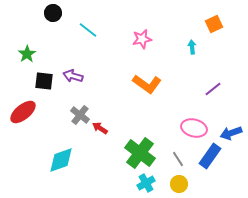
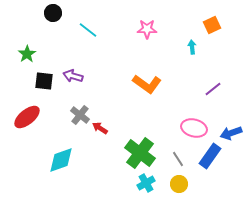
orange square: moved 2 px left, 1 px down
pink star: moved 5 px right, 10 px up; rotated 12 degrees clockwise
red ellipse: moved 4 px right, 5 px down
